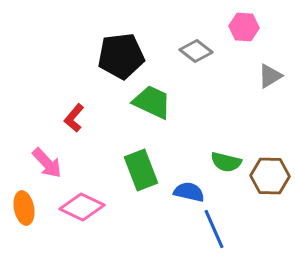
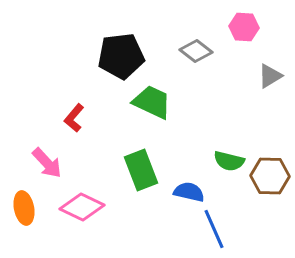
green semicircle: moved 3 px right, 1 px up
